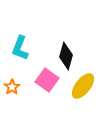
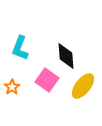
black diamond: rotated 20 degrees counterclockwise
